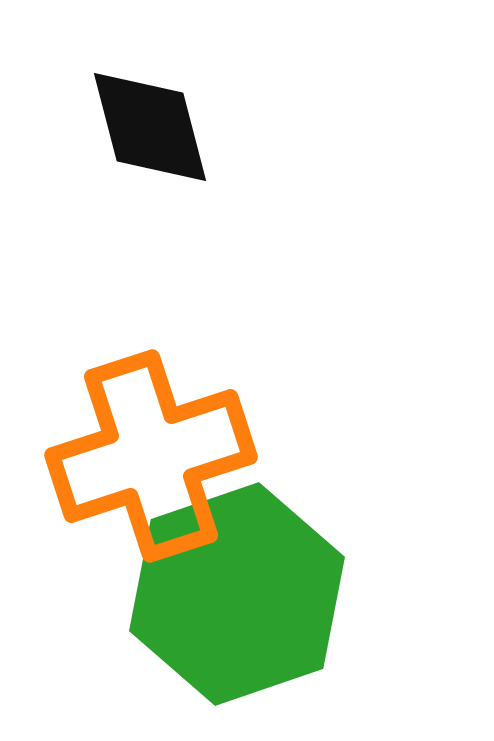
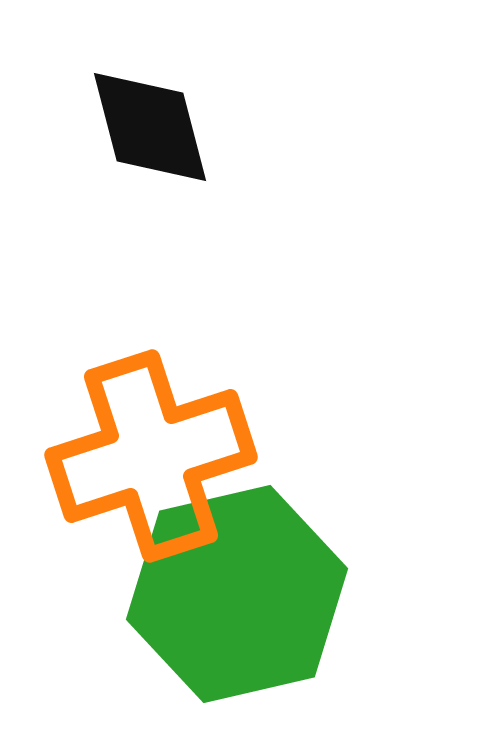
green hexagon: rotated 6 degrees clockwise
